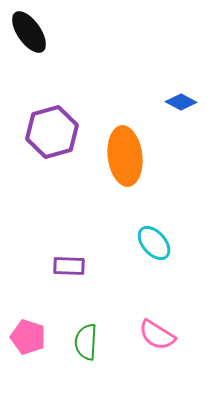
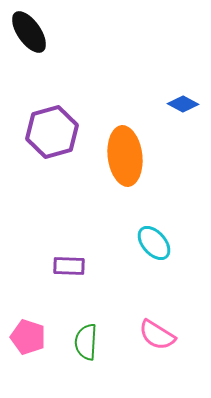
blue diamond: moved 2 px right, 2 px down
